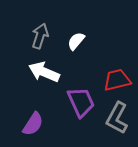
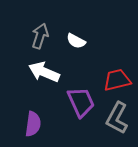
white semicircle: rotated 102 degrees counterclockwise
purple semicircle: rotated 25 degrees counterclockwise
